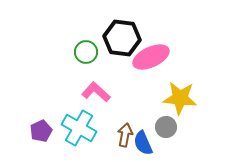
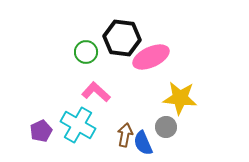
cyan cross: moved 1 px left, 3 px up
